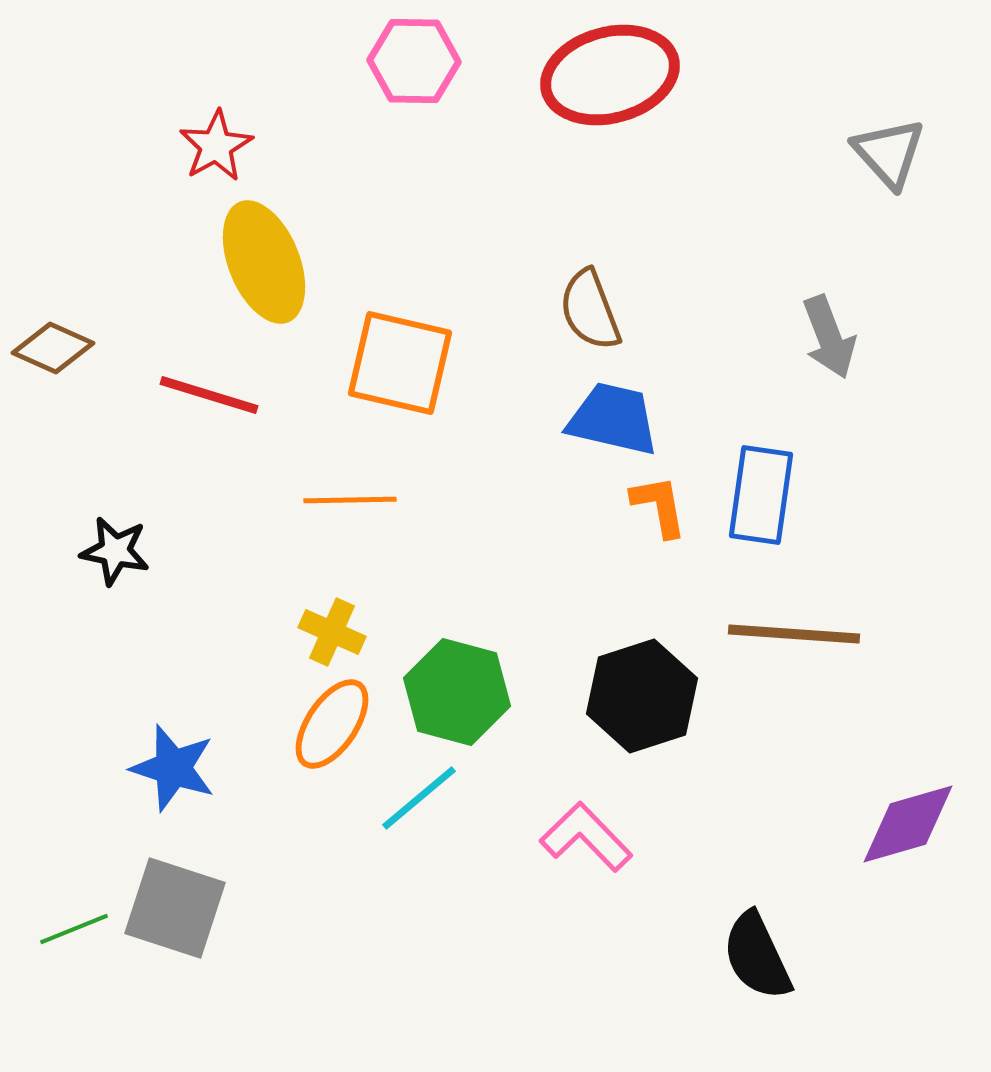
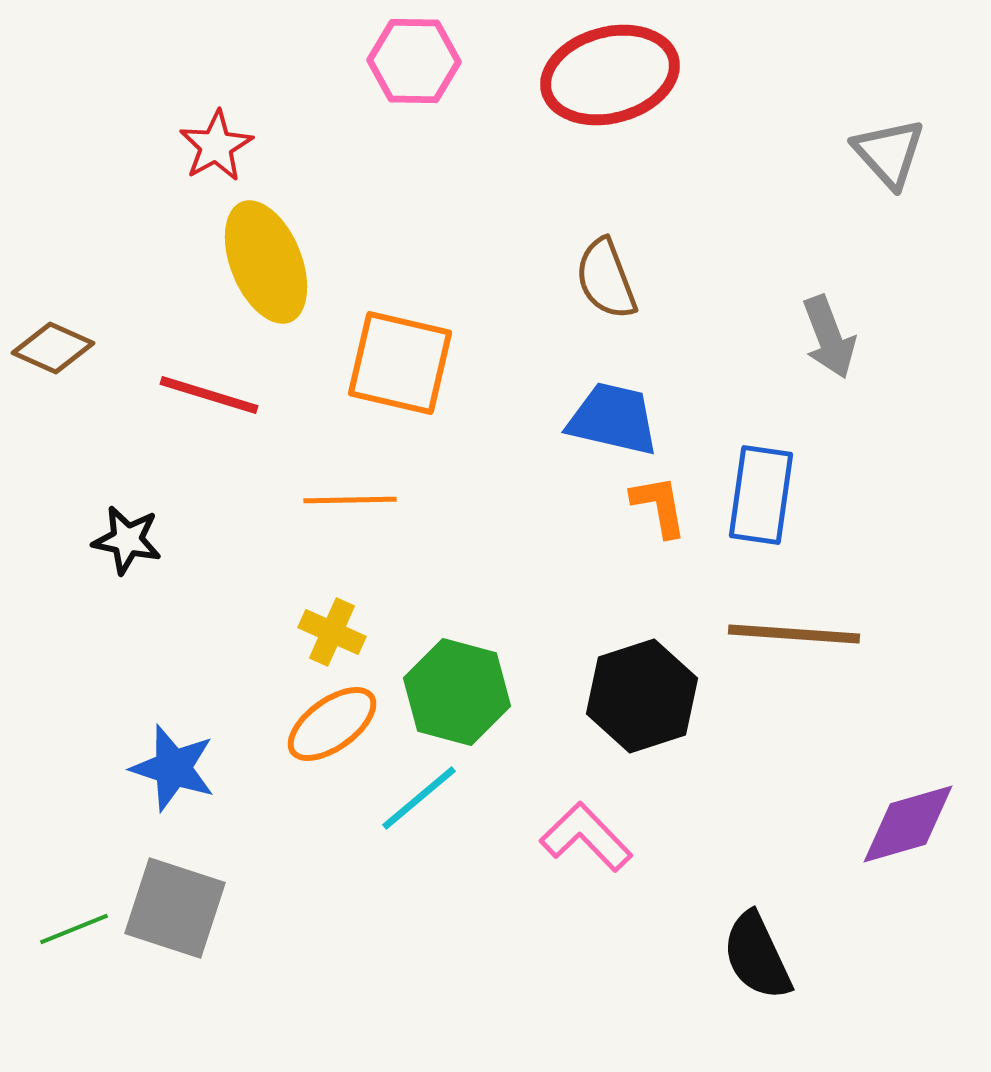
yellow ellipse: moved 2 px right
brown semicircle: moved 16 px right, 31 px up
black star: moved 12 px right, 11 px up
orange ellipse: rotated 20 degrees clockwise
